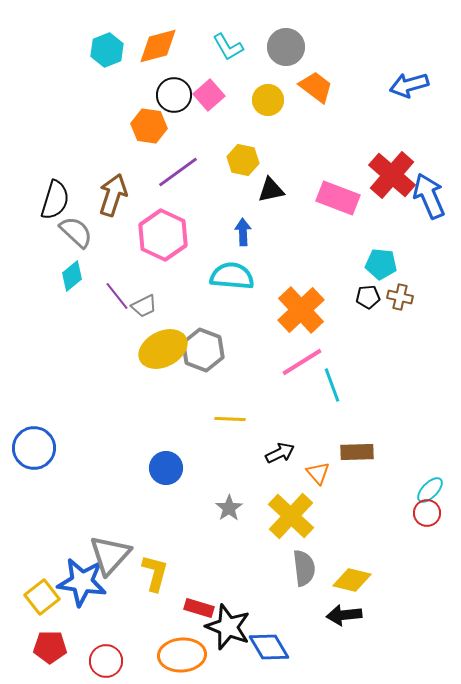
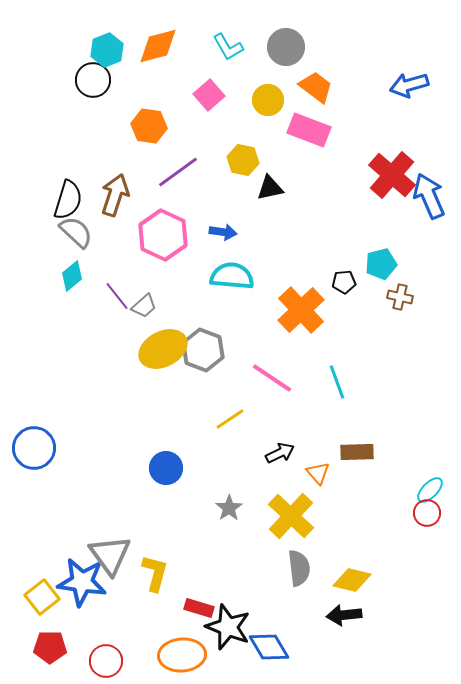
black circle at (174, 95): moved 81 px left, 15 px up
black triangle at (271, 190): moved 1 px left, 2 px up
brown arrow at (113, 195): moved 2 px right
pink rectangle at (338, 198): moved 29 px left, 68 px up
black semicircle at (55, 200): moved 13 px right
blue arrow at (243, 232): moved 20 px left; rotated 100 degrees clockwise
cyan pentagon at (381, 264): rotated 20 degrees counterclockwise
black pentagon at (368, 297): moved 24 px left, 15 px up
gray trapezoid at (144, 306): rotated 16 degrees counterclockwise
pink line at (302, 362): moved 30 px left, 16 px down; rotated 66 degrees clockwise
cyan line at (332, 385): moved 5 px right, 3 px up
yellow line at (230, 419): rotated 36 degrees counterclockwise
gray triangle at (110, 555): rotated 18 degrees counterclockwise
gray semicircle at (304, 568): moved 5 px left
